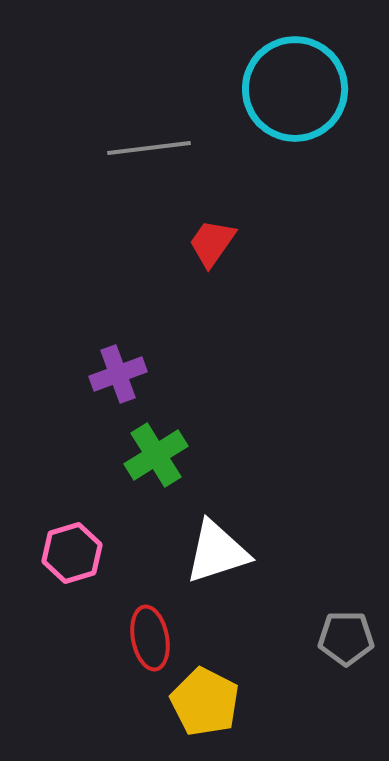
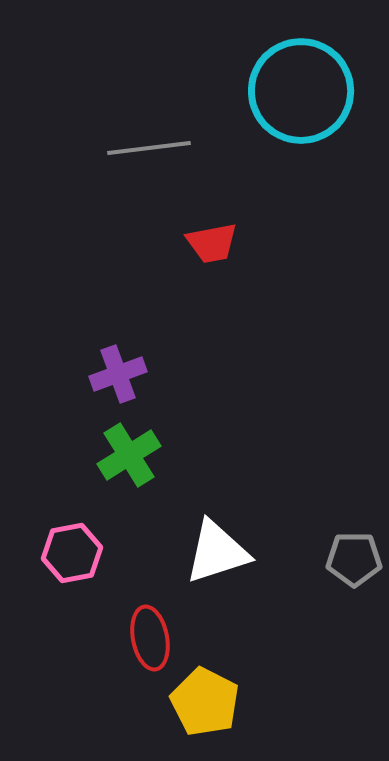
cyan circle: moved 6 px right, 2 px down
red trapezoid: rotated 136 degrees counterclockwise
green cross: moved 27 px left
pink hexagon: rotated 6 degrees clockwise
gray pentagon: moved 8 px right, 79 px up
